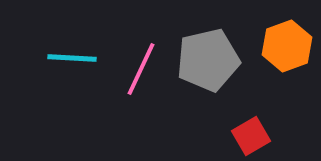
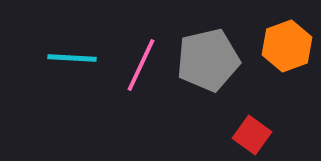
pink line: moved 4 px up
red square: moved 1 px right, 1 px up; rotated 24 degrees counterclockwise
